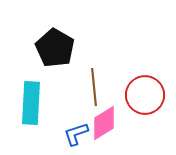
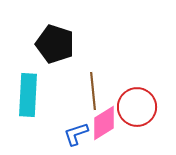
black pentagon: moved 4 px up; rotated 12 degrees counterclockwise
brown line: moved 1 px left, 4 px down
red circle: moved 8 px left, 12 px down
cyan rectangle: moved 3 px left, 8 px up
